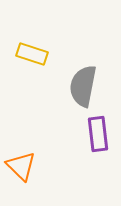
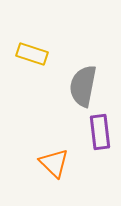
purple rectangle: moved 2 px right, 2 px up
orange triangle: moved 33 px right, 3 px up
